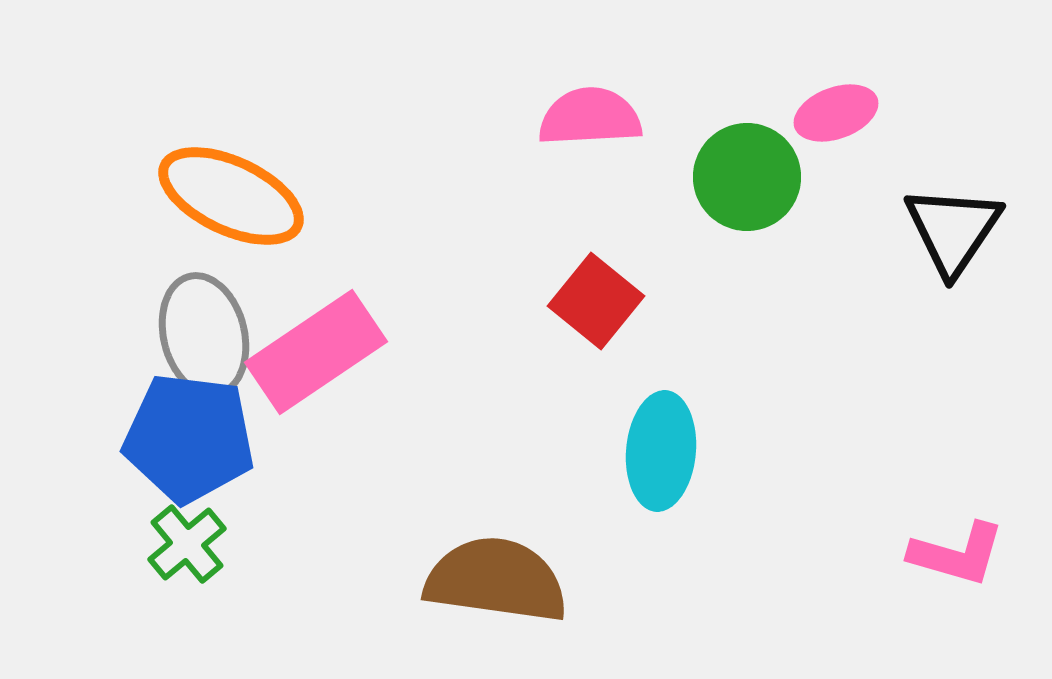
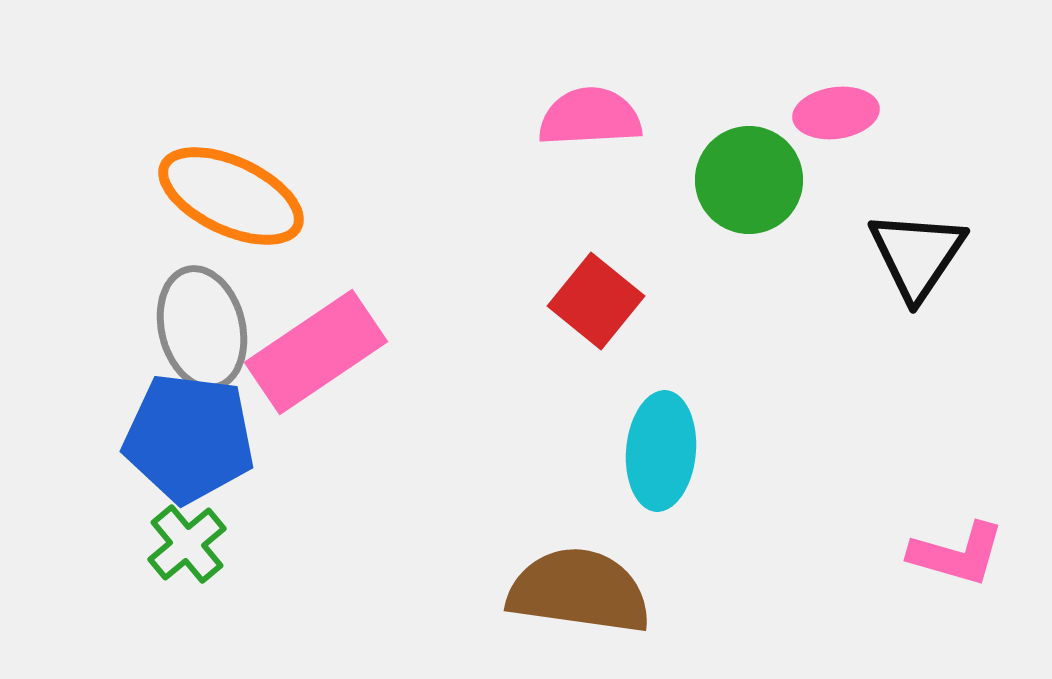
pink ellipse: rotated 12 degrees clockwise
green circle: moved 2 px right, 3 px down
black triangle: moved 36 px left, 25 px down
gray ellipse: moved 2 px left, 7 px up
brown semicircle: moved 83 px right, 11 px down
